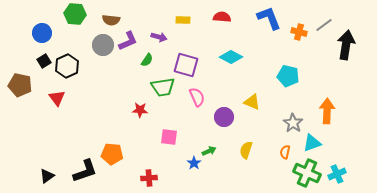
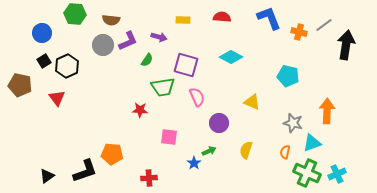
purple circle: moved 5 px left, 6 px down
gray star: rotated 18 degrees counterclockwise
